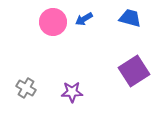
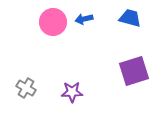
blue arrow: rotated 18 degrees clockwise
purple square: rotated 16 degrees clockwise
